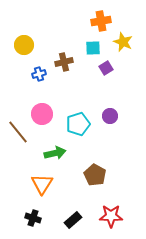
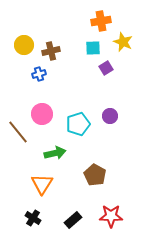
brown cross: moved 13 px left, 11 px up
black cross: rotated 14 degrees clockwise
